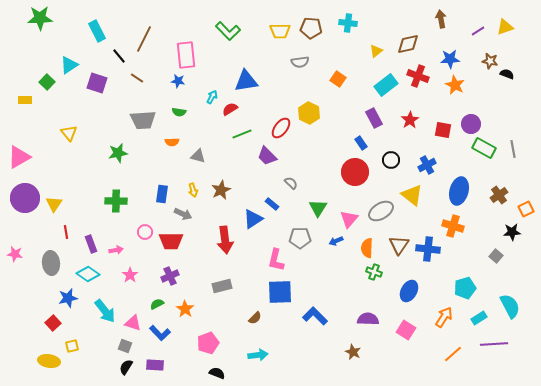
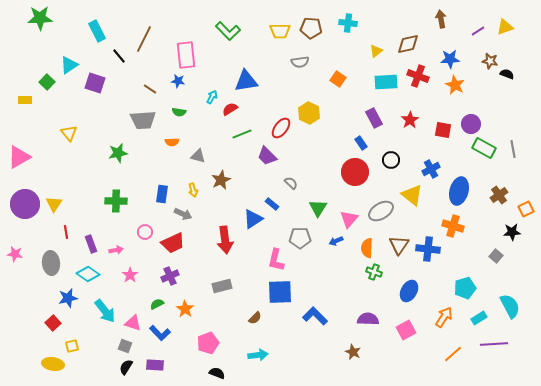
brown line at (137, 78): moved 13 px right, 11 px down
purple square at (97, 83): moved 2 px left
cyan rectangle at (386, 85): moved 3 px up; rotated 35 degrees clockwise
blue cross at (427, 165): moved 4 px right, 4 px down
brown star at (221, 190): moved 10 px up
purple circle at (25, 198): moved 6 px down
red trapezoid at (171, 241): moved 2 px right, 2 px down; rotated 25 degrees counterclockwise
pink square at (406, 330): rotated 30 degrees clockwise
yellow ellipse at (49, 361): moved 4 px right, 3 px down
